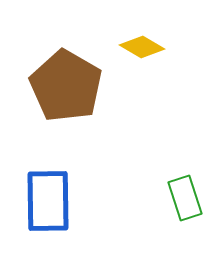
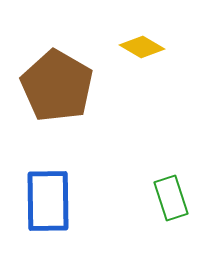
brown pentagon: moved 9 px left
green rectangle: moved 14 px left
